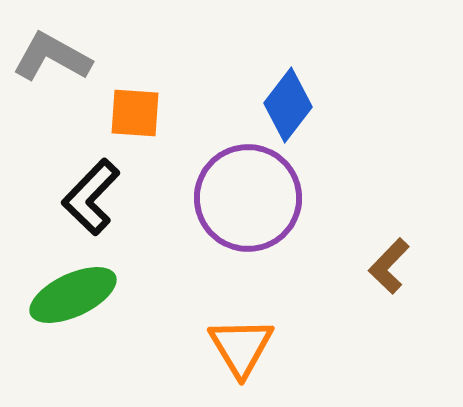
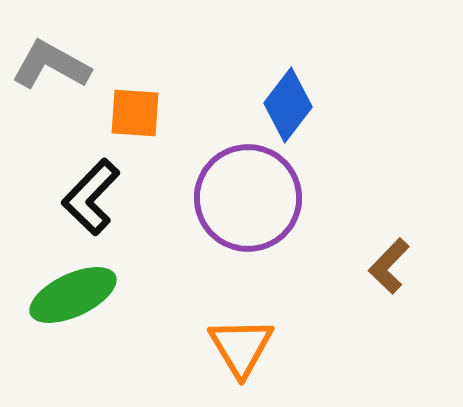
gray L-shape: moved 1 px left, 8 px down
